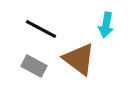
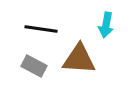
black line: rotated 20 degrees counterclockwise
brown triangle: rotated 33 degrees counterclockwise
